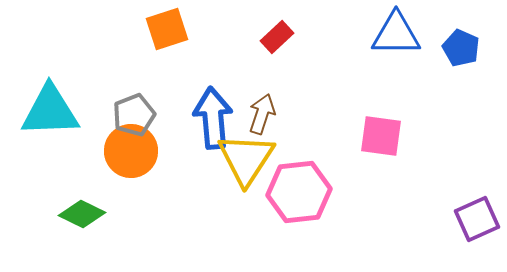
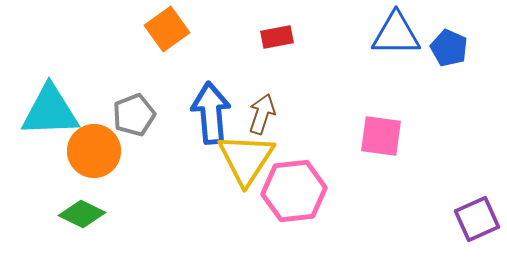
orange square: rotated 18 degrees counterclockwise
red rectangle: rotated 32 degrees clockwise
blue pentagon: moved 12 px left
blue arrow: moved 2 px left, 5 px up
orange circle: moved 37 px left
pink hexagon: moved 5 px left, 1 px up
